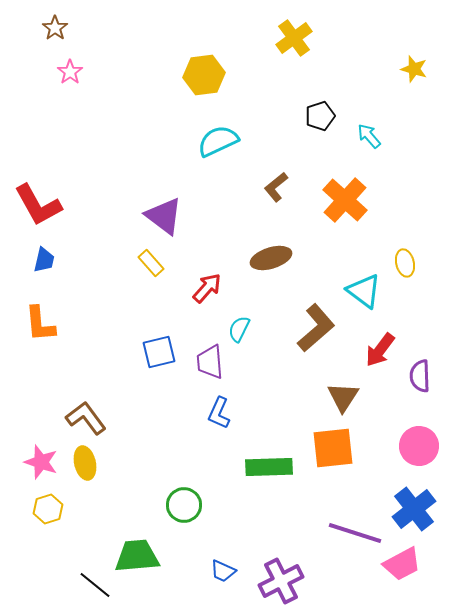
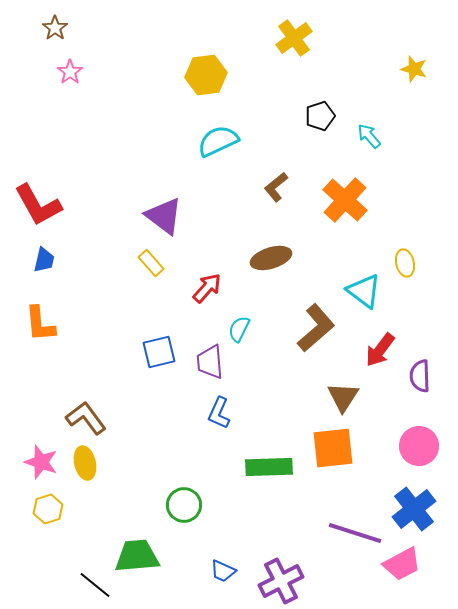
yellow hexagon at (204, 75): moved 2 px right
